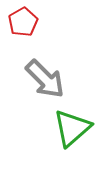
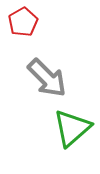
gray arrow: moved 2 px right, 1 px up
